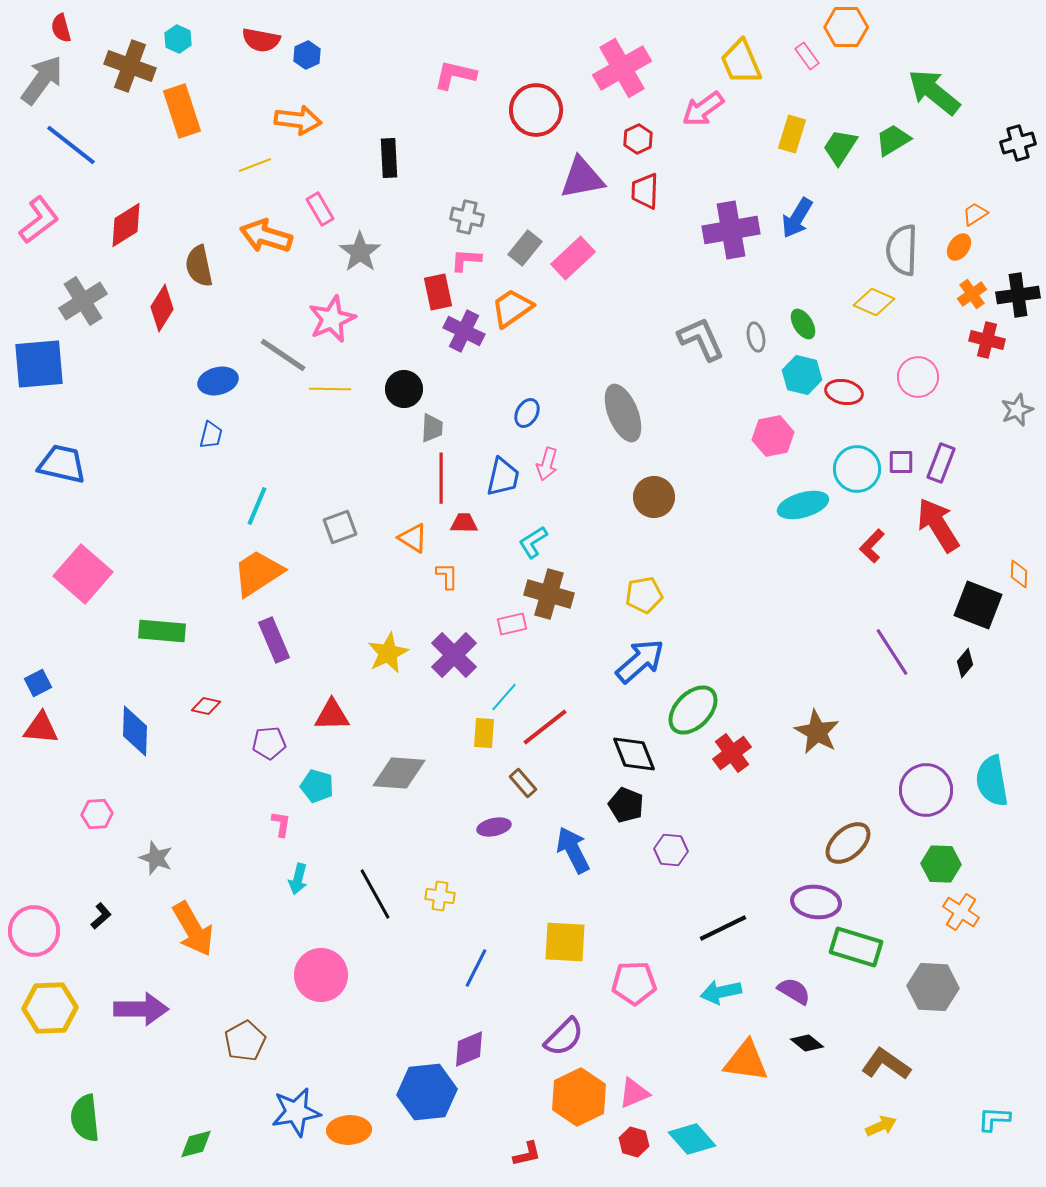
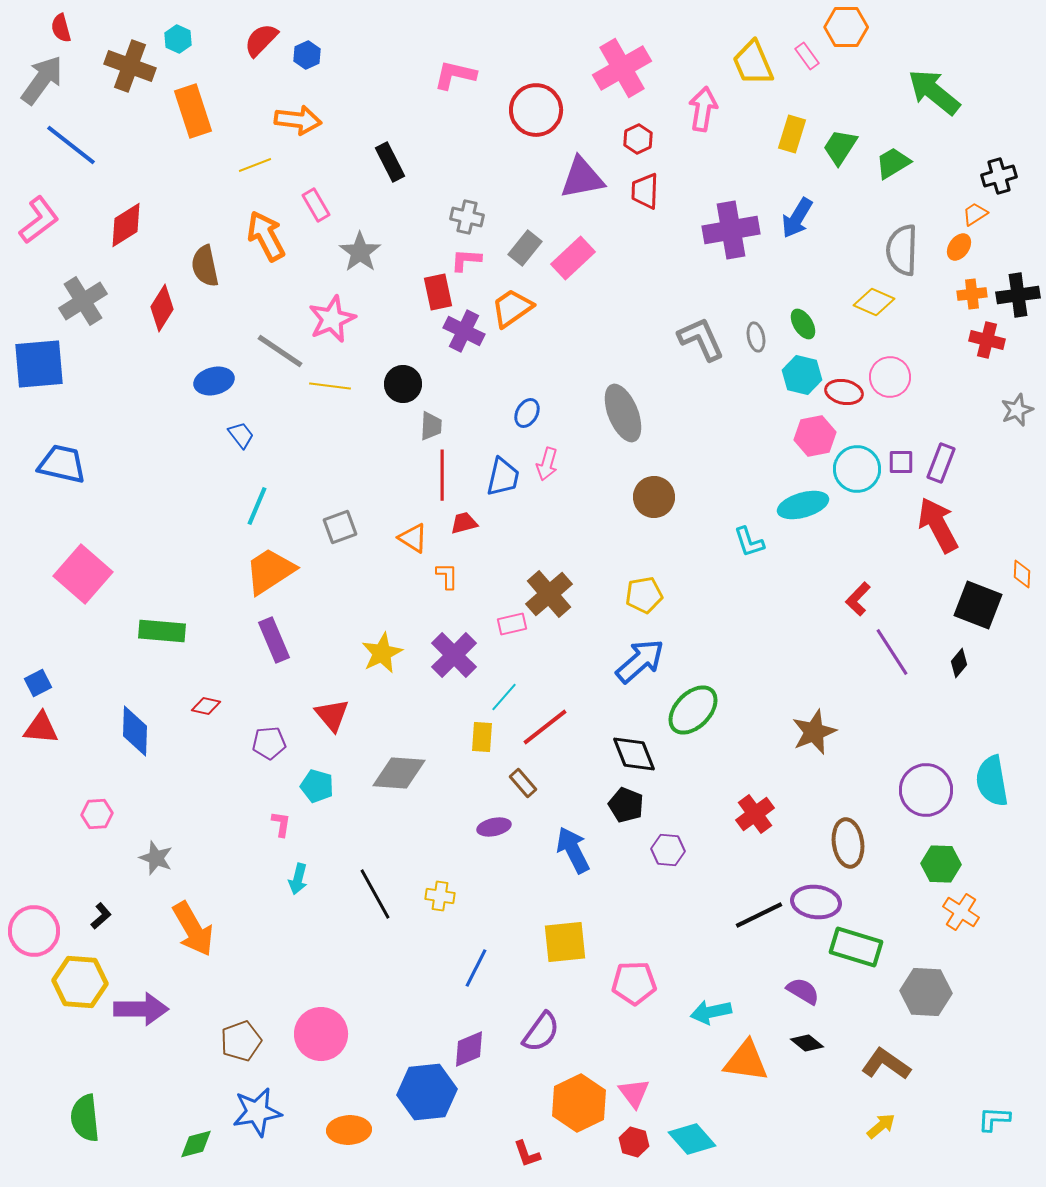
red semicircle at (261, 40): rotated 123 degrees clockwise
yellow trapezoid at (741, 62): moved 12 px right, 1 px down
pink arrow at (703, 109): rotated 135 degrees clockwise
orange rectangle at (182, 111): moved 11 px right
green trapezoid at (893, 140): moved 23 px down
black cross at (1018, 143): moved 19 px left, 33 px down
black rectangle at (389, 158): moved 1 px right, 4 px down; rotated 24 degrees counterclockwise
pink rectangle at (320, 209): moved 4 px left, 4 px up
orange arrow at (266, 236): rotated 45 degrees clockwise
brown semicircle at (199, 266): moved 6 px right
orange cross at (972, 294): rotated 28 degrees clockwise
gray line at (283, 355): moved 3 px left, 4 px up
pink circle at (918, 377): moved 28 px left
blue ellipse at (218, 381): moved 4 px left
yellow line at (330, 389): moved 3 px up; rotated 6 degrees clockwise
black circle at (404, 389): moved 1 px left, 5 px up
gray trapezoid at (432, 428): moved 1 px left, 2 px up
blue trapezoid at (211, 435): moved 30 px right; rotated 52 degrees counterclockwise
pink hexagon at (773, 436): moved 42 px right
red line at (441, 478): moved 1 px right, 3 px up
red trapezoid at (464, 523): rotated 16 degrees counterclockwise
red arrow at (938, 525): rotated 4 degrees clockwise
cyan L-shape at (533, 542): moved 216 px right; rotated 76 degrees counterclockwise
red L-shape at (872, 546): moved 14 px left, 53 px down
orange trapezoid at (258, 573): moved 12 px right, 2 px up
orange diamond at (1019, 574): moved 3 px right
brown cross at (549, 594): rotated 33 degrees clockwise
yellow star at (388, 653): moved 6 px left
black diamond at (965, 663): moved 6 px left
red triangle at (332, 715): rotated 51 degrees clockwise
brown star at (817, 732): moved 3 px left; rotated 21 degrees clockwise
yellow rectangle at (484, 733): moved 2 px left, 4 px down
red cross at (732, 753): moved 23 px right, 61 px down
brown ellipse at (848, 843): rotated 57 degrees counterclockwise
purple hexagon at (671, 850): moved 3 px left
black line at (723, 928): moved 36 px right, 13 px up
yellow square at (565, 942): rotated 9 degrees counterclockwise
pink circle at (321, 975): moved 59 px down
gray hexagon at (933, 987): moved 7 px left, 5 px down
purple semicircle at (794, 991): moved 9 px right
cyan arrow at (721, 992): moved 10 px left, 20 px down
yellow hexagon at (50, 1008): moved 30 px right, 26 px up; rotated 6 degrees clockwise
purple semicircle at (564, 1037): moved 23 px left, 5 px up; rotated 9 degrees counterclockwise
brown pentagon at (245, 1041): moved 4 px left; rotated 9 degrees clockwise
pink triangle at (634, 1093): rotated 44 degrees counterclockwise
orange hexagon at (579, 1097): moved 6 px down
blue star at (296, 1112): moved 39 px left
yellow arrow at (881, 1126): rotated 16 degrees counterclockwise
red L-shape at (527, 1154): rotated 84 degrees clockwise
